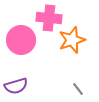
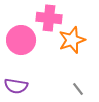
purple semicircle: rotated 25 degrees clockwise
